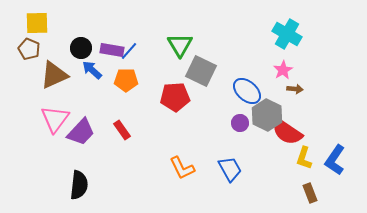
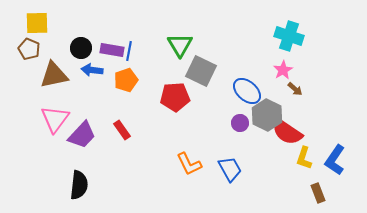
cyan cross: moved 2 px right, 2 px down; rotated 12 degrees counterclockwise
blue line: rotated 30 degrees counterclockwise
blue arrow: rotated 35 degrees counterclockwise
brown triangle: rotated 12 degrees clockwise
orange pentagon: rotated 20 degrees counterclockwise
brown arrow: rotated 35 degrees clockwise
purple trapezoid: moved 1 px right, 3 px down
orange L-shape: moved 7 px right, 4 px up
brown rectangle: moved 8 px right
